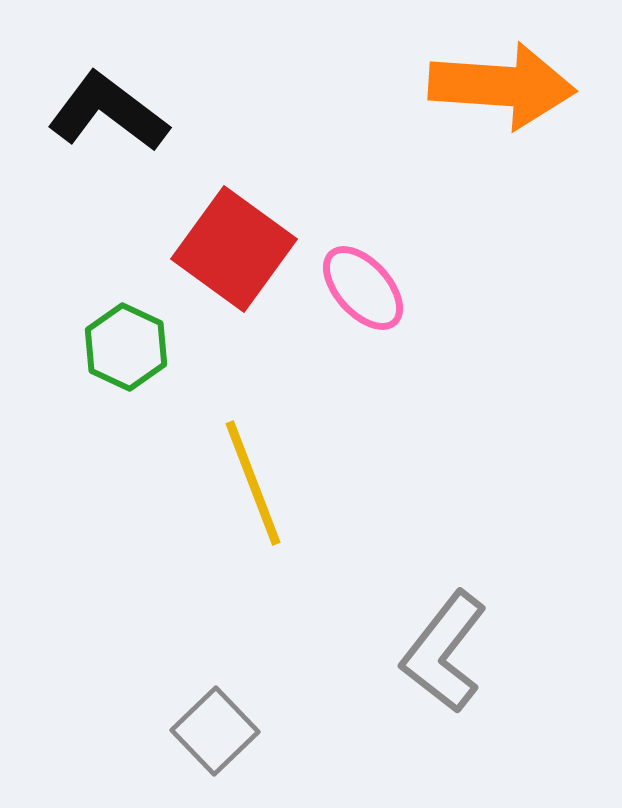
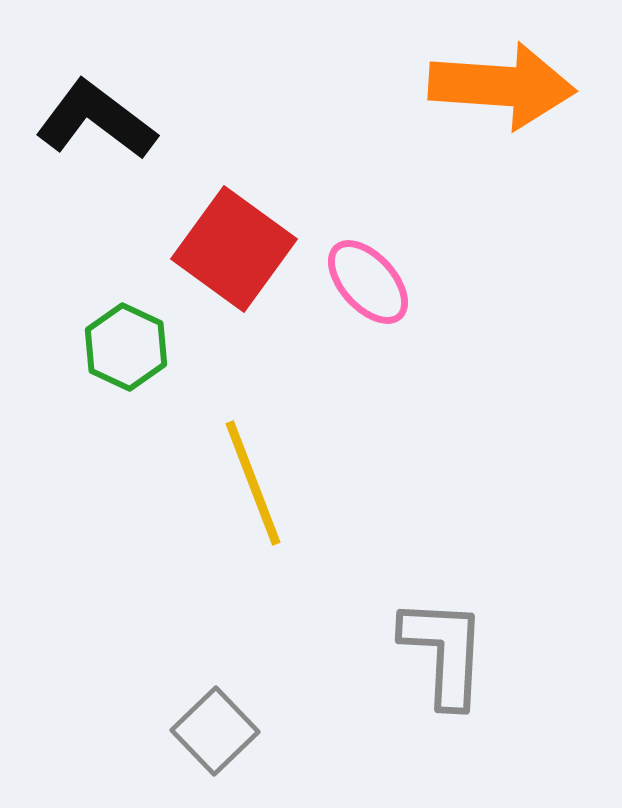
black L-shape: moved 12 px left, 8 px down
pink ellipse: moved 5 px right, 6 px up
gray L-shape: rotated 145 degrees clockwise
